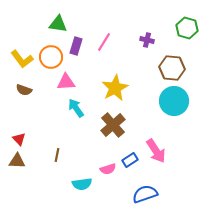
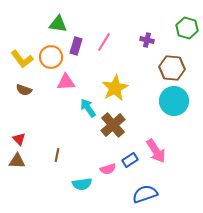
cyan arrow: moved 12 px right
